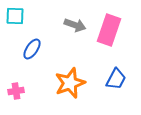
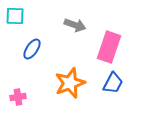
pink rectangle: moved 17 px down
blue trapezoid: moved 3 px left, 4 px down
pink cross: moved 2 px right, 6 px down
